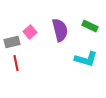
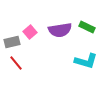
green rectangle: moved 3 px left, 1 px down
purple semicircle: rotated 95 degrees clockwise
cyan L-shape: moved 2 px down
red line: rotated 28 degrees counterclockwise
